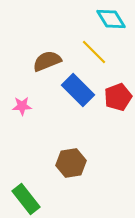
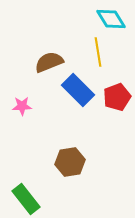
yellow line: moved 4 px right; rotated 36 degrees clockwise
brown semicircle: moved 2 px right, 1 px down
red pentagon: moved 1 px left
brown hexagon: moved 1 px left, 1 px up
